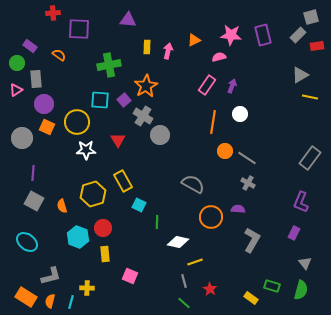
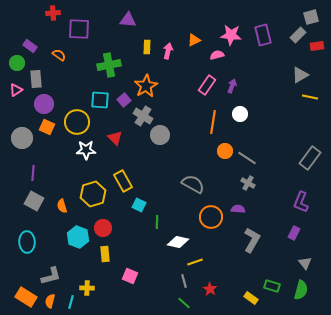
pink semicircle at (219, 57): moved 2 px left, 2 px up
red triangle at (118, 140): moved 3 px left, 2 px up; rotated 14 degrees counterclockwise
cyan ellipse at (27, 242): rotated 50 degrees clockwise
